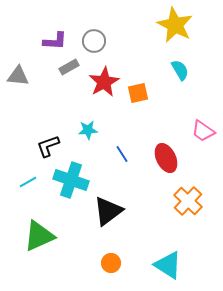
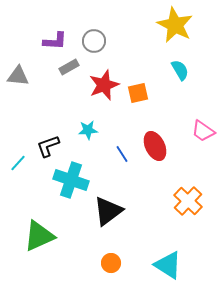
red star: moved 3 px down; rotated 8 degrees clockwise
red ellipse: moved 11 px left, 12 px up
cyan line: moved 10 px left, 19 px up; rotated 18 degrees counterclockwise
